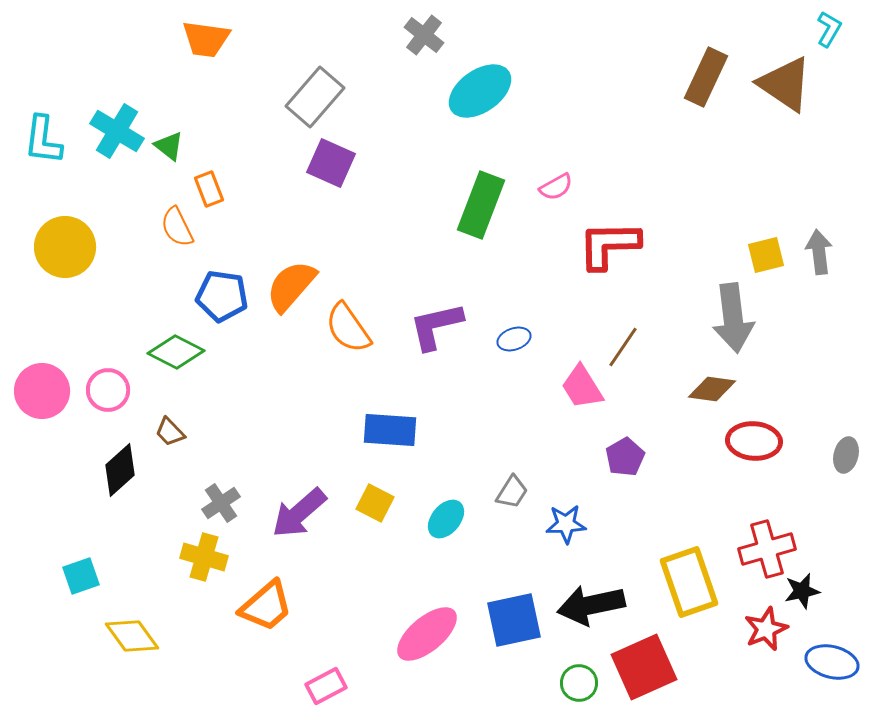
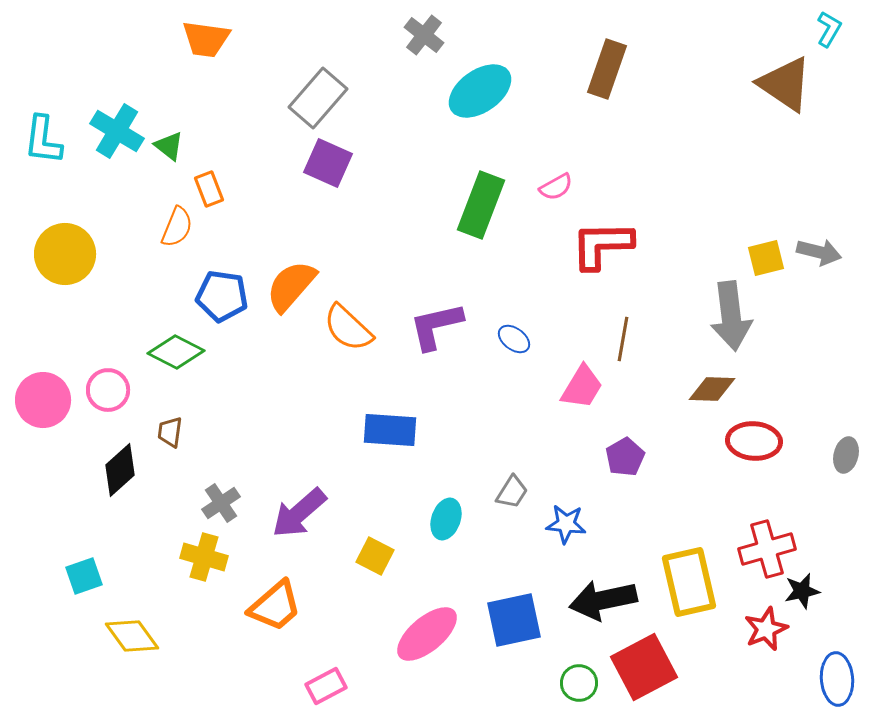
brown rectangle at (706, 77): moved 99 px left, 8 px up; rotated 6 degrees counterclockwise
gray rectangle at (315, 97): moved 3 px right, 1 px down
purple square at (331, 163): moved 3 px left
orange semicircle at (177, 227): rotated 132 degrees counterclockwise
red L-shape at (609, 245): moved 7 px left
yellow circle at (65, 247): moved 7 px down
gray arrow at (819, 252): rotated 111 degrees clockwise
yellow square at (766, 255): moved 3 px down
gray arrow at (733, 318): moved 2 px left, 2 px up
orange semicircle at (348, 328): rotated 12 degrees counterclockwise
blue ellipse at (514, 339): rotated 56 degrees clockwise
brown line at (623, 347): moved 8 px up; rotated 24 degrees counterclockwise
pink trapezoid at (582, 387): rotated 117 degrees counterclockwise
brown diamond at (712, 389): rotated 6 degrees counterclockwise
pink circle at (42, 391): moved 1 px right, 9 px down
brown trapezoid at (170, 432): rotated 52 degrees clockwise
yellow square at (375, 503): moved 53 px down
cyan ellipse at (446, 519): rotated 21 degrees counterclockwise
blue star at (566, 524): rotated 9 degrees clockwise
cyan square at (81, 576): moved 3 px right
yellow rectangle at (689, 582): rotated 6 degrees clockwise
black arrow at (591, 605): moved 12 px right, 5 px up
orange trapezoid at (266, 606): moved 9 px right
blue ellipse at (832, 662): moved 5 px right, 17 px down; rotated 72 degrees clockwise
red square at (644, 667): rotated 4 degrees counterclockwise
